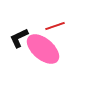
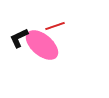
pink ellipse: moved 1 px left, 4 px up
